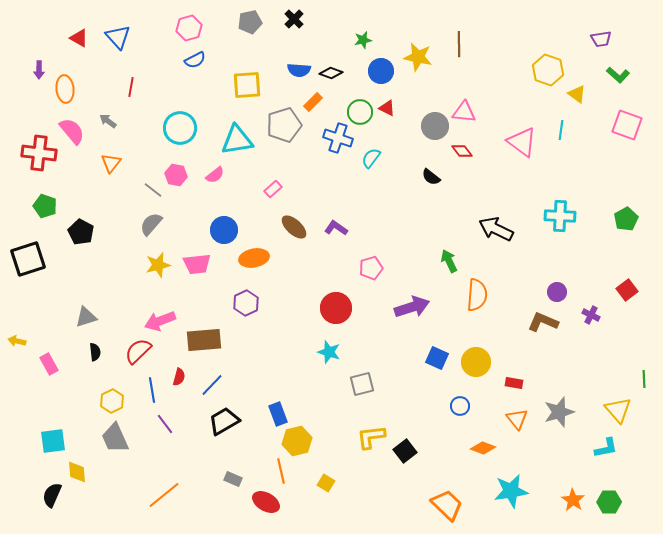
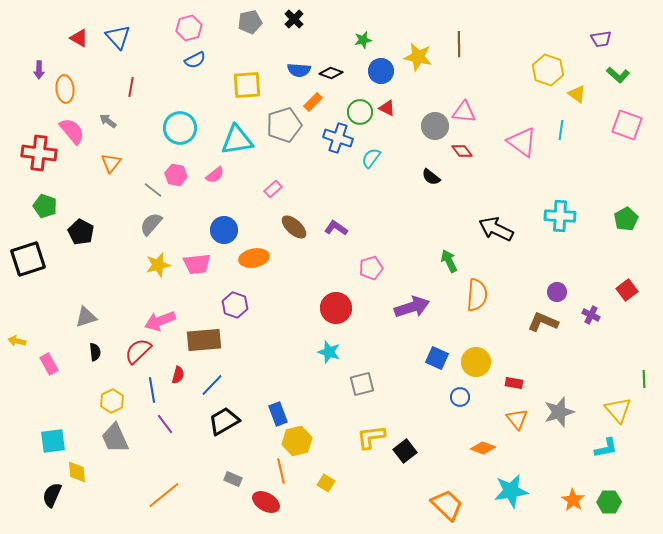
purple hexagon at (246, 303): moved 11 px left, 2 px down; rotated 15 degrees counterclockwise
red semicircle at (179, 377): moved 1 px left, 2 px up
blue circle at (460, 406): moved 9 px up
